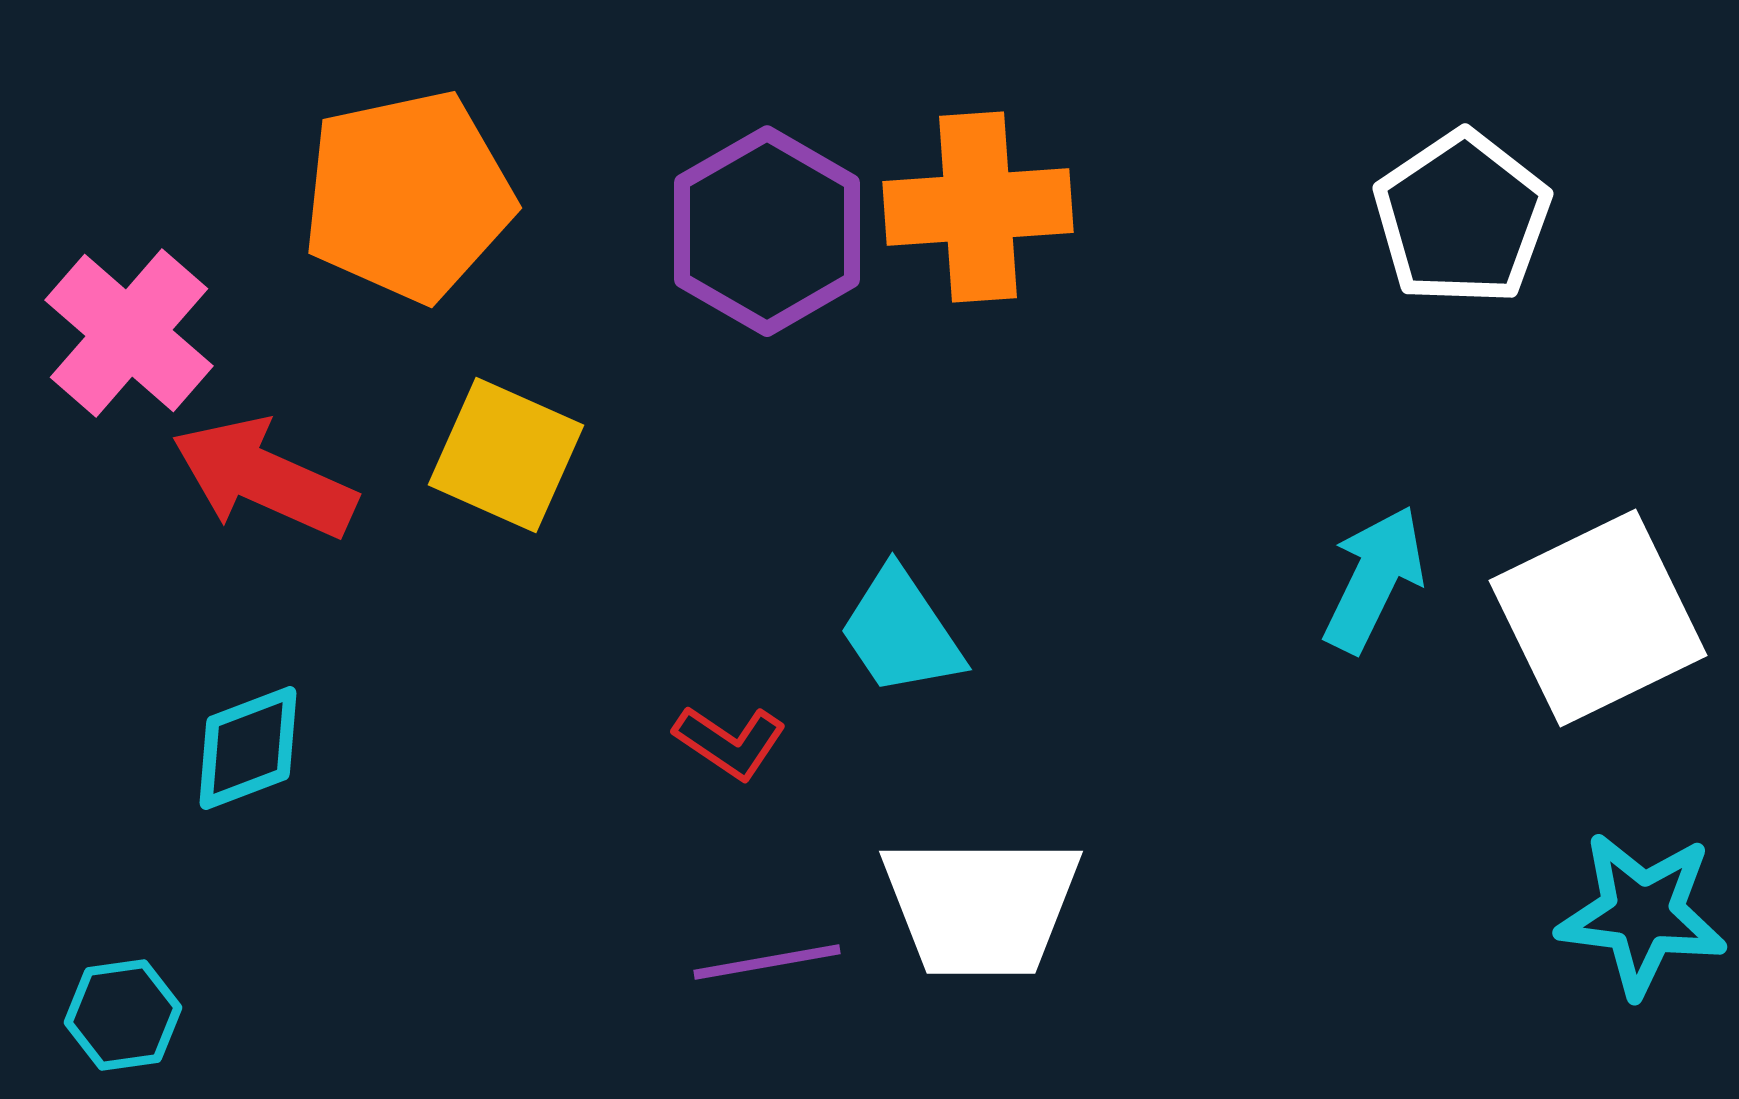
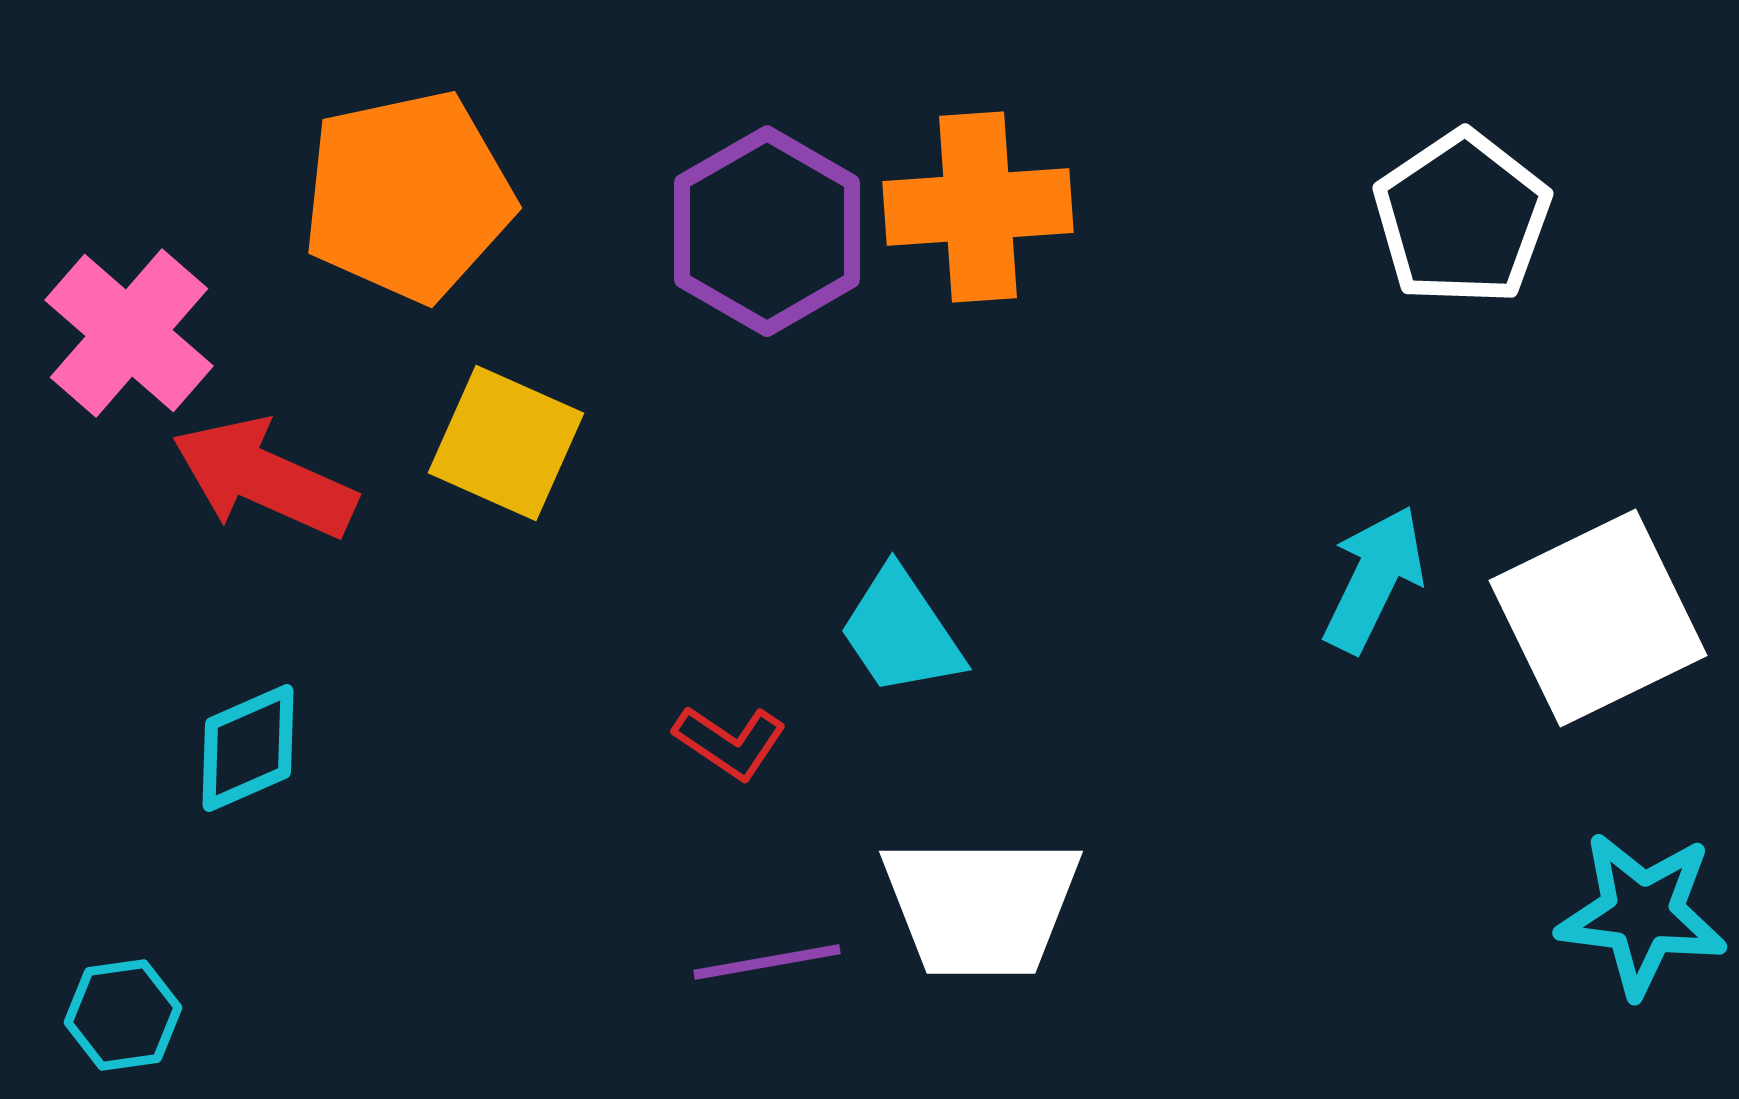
yellow square: moved 12 px up
cyan diamond: rotated 3 degrees counterclockwise
